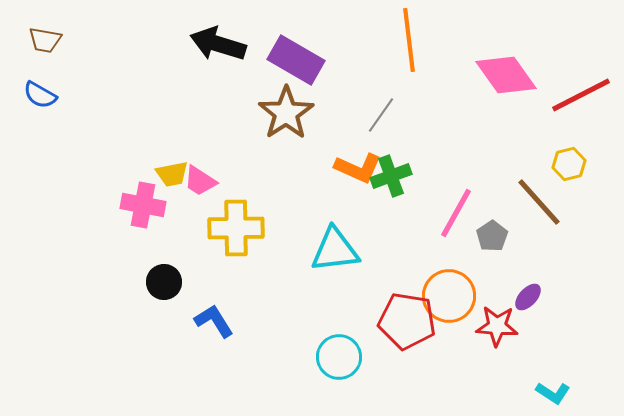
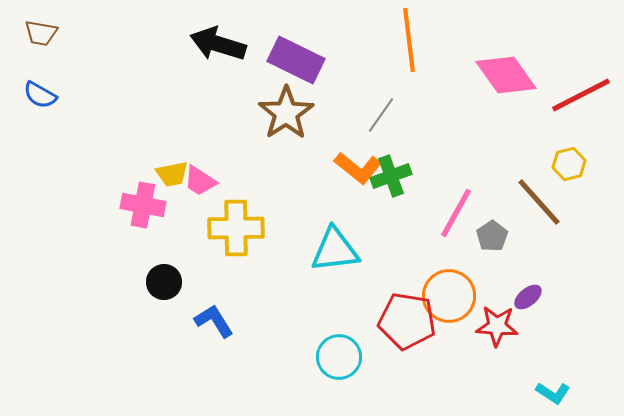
brown trapezoid: moved 4 px left, 7 px up
purple rectangle: rotated 4 degrees counterclockwise
orange L-shape: rotated 15 degrees clockwise
purple ellipse: rotated 8 degrees clockwise
